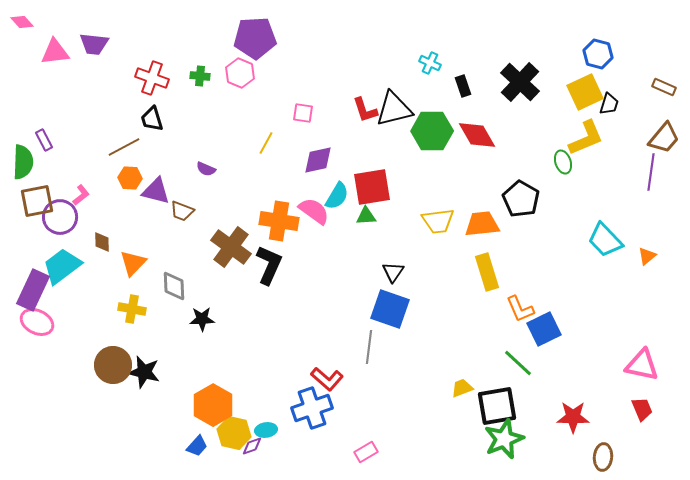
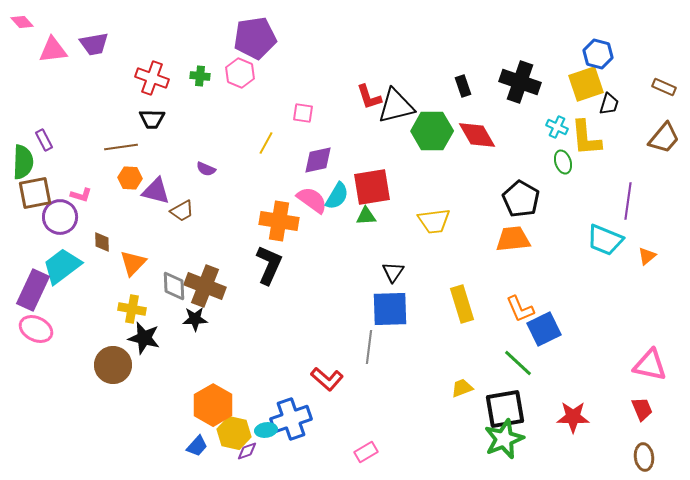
purple pentagon at (255, 38): rotated 6 degrees counterclockwise
purple trapezoid at (94, 44): rotated 16 degrees counterclockwise
pink triangle at (55, 52): moved 2 px left, 2 px up
cyan cross at (430, 63): moved 127 px right, 64 px down
black cross at (520, 82): rotated 24 degrees counterclockwise
yellow square at (585, 92): moved 1 px right, 8 px up; rotated 6 degrees clockwise
black triangle at (394, 109): moved 2 px right, 3 px up
red L-shape at (365, 110): moved 4 px right, 13 px up
black trapezoid at (152, 119): rotated 72 degrees counterclockwise
yellow L-shape at (586, 138): rotated 108 degrees clockwise
brown line at (124, 147): moved 3 px left; rotated 20 degrees clockwise
purple line at (651, 172): moved 23 px left, 29 px down
pink L-shape at (81, 195): rotated 55 degrees clockwise
brown square at (37, 201): moved 2 px left, 8 px up
brown trapezoid at (182, 211): rotated 50 degrees counterclockwise
pink semicircle at (314, 211): moved 2 px left, 11 px up
yellow trapezoid at (438, 221): moved 4 px left
orange trapezoid at (482, 224): moved 31 px right, 15 px down
cyan trapezoid at (605, 240): rotated 24 degrees counterclockwise
brown cross at (231, 247): moved 26 px left, 39 px down; rotated 15 degrees counterclockwise
yellow rectangle at (487, 272): moved 25 px left, 32 px down
blue square at (390, 309): rotated 21 degrees counterclockwise
black star at (202, 319): moved 7 px left
pink ellipse at (37, 322): moved 1 px left, 7 px down
pink triangle at (642, 365): moved 8 px right
black star at (144, 372): moved 34 px up
black square at (497, 406): moved 8 px right, 3 px down
blue cross at (312, 408): moved 21 px left, 11 px down
purple diamond at (252, 446): moved 5 px left, 5 px down
brown ellipse at (603, 457): moved 41 px right; rotated 12 degrees counterclockwise
